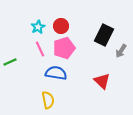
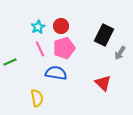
gray arrow: moved 1 px left, 2 px down
red triangle: moved 1 px right, 2 px down
yellow semicircle: moved 11 px left, 2 px up
